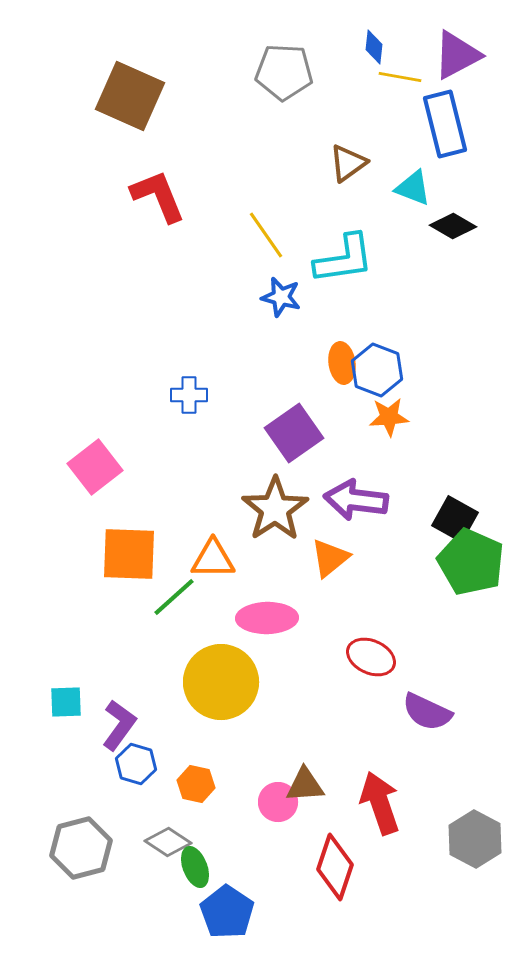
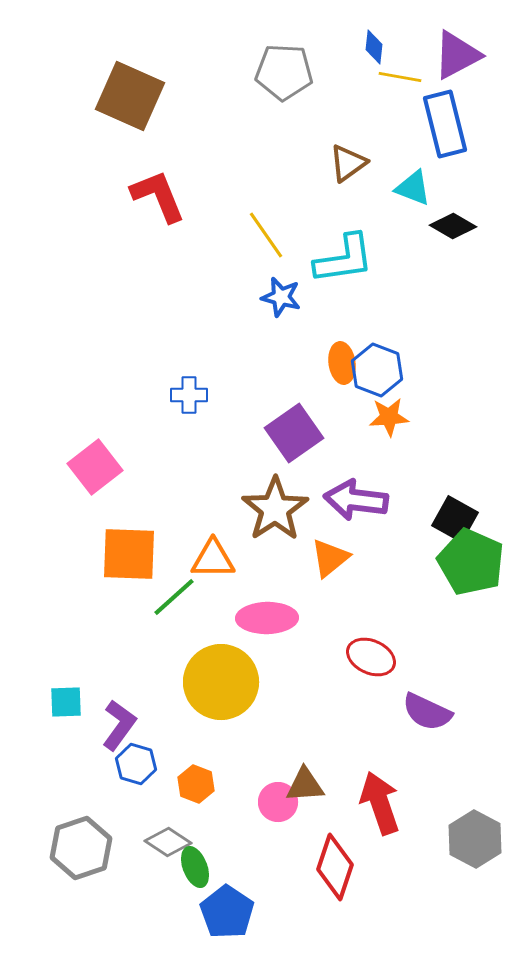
orange hexagon at (196, 784): rotated 9 degrees clockwise
gray hexagon at (81, 848): rotated 4 degrees counterclockwise
